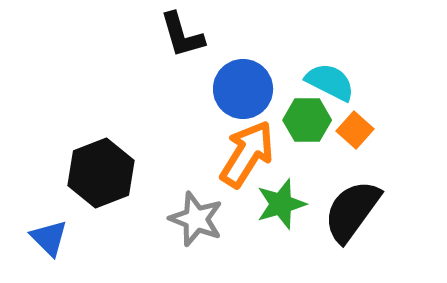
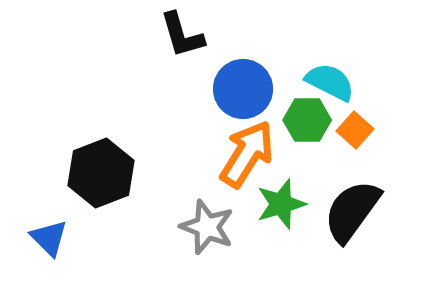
gray star: moved 11 px right, 8 px down
